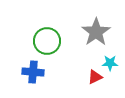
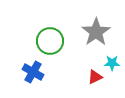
green circle: moved 3 px right
cyan star: moved 2 px right
blue cross: rotated 25 degrees clockwise
